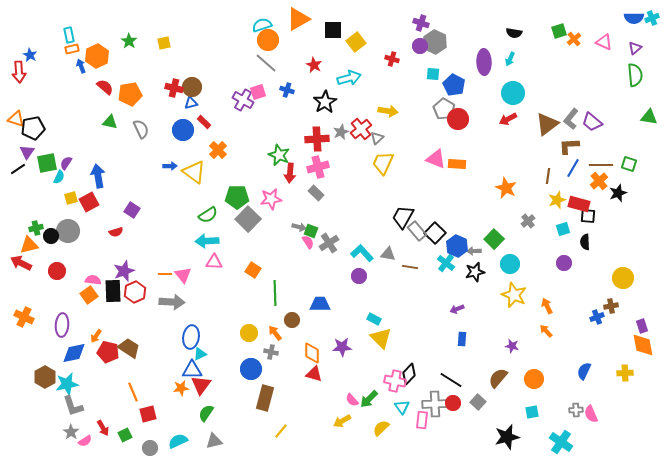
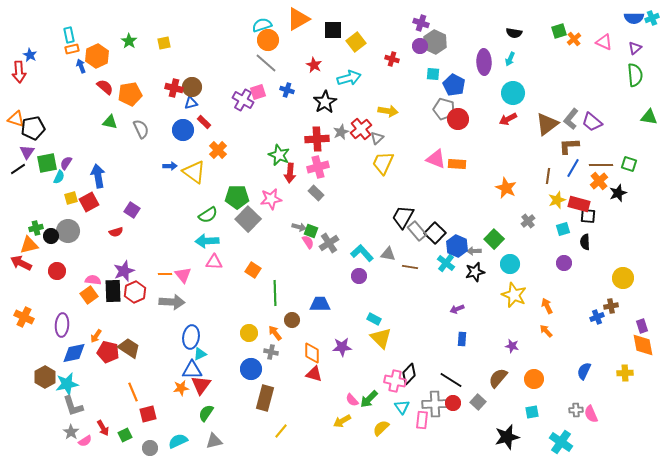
gray pentagon at (444, 109): rotated 15 degrees counterclockwise
